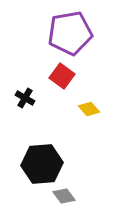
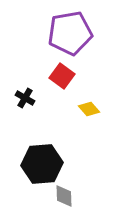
gray diamond: rotated 35 degrees clockwise
